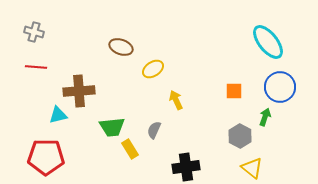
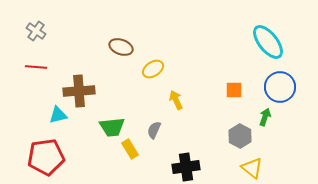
gray cross: moved 2 px right, 1 px up; rotated 18 degrees clockwise
orange square: moved 1 px up
red pentagon: rotated 9 degrees counterclockwise
